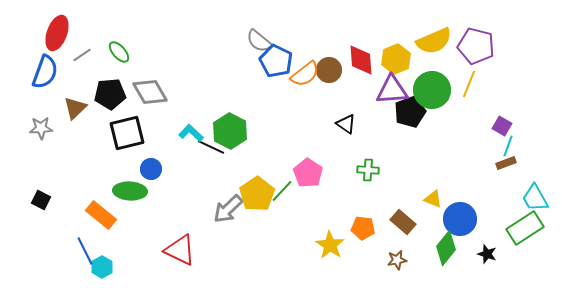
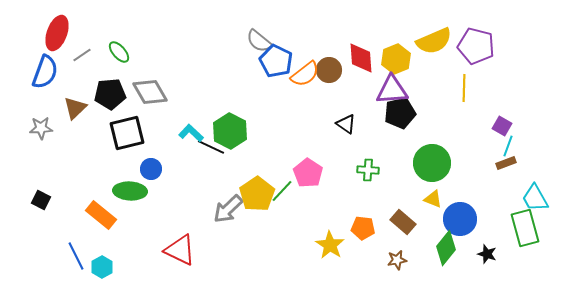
red diamond at (361, 60): moved 2 px up
yellow line at (469, 84): moved 5 px left, 4 px down; rotated 20 degrees counterclockwise
green circle at (432, 90): moved 73 px down
black pentagon at (410, 112): moved 10 px left, 1 px down; rotated 8 degrees clockwise
green rectangle at (525, 228): rotated 72 degrees counterclockwise
blue line at (85, 251): moved 9 px left, 5 px down
